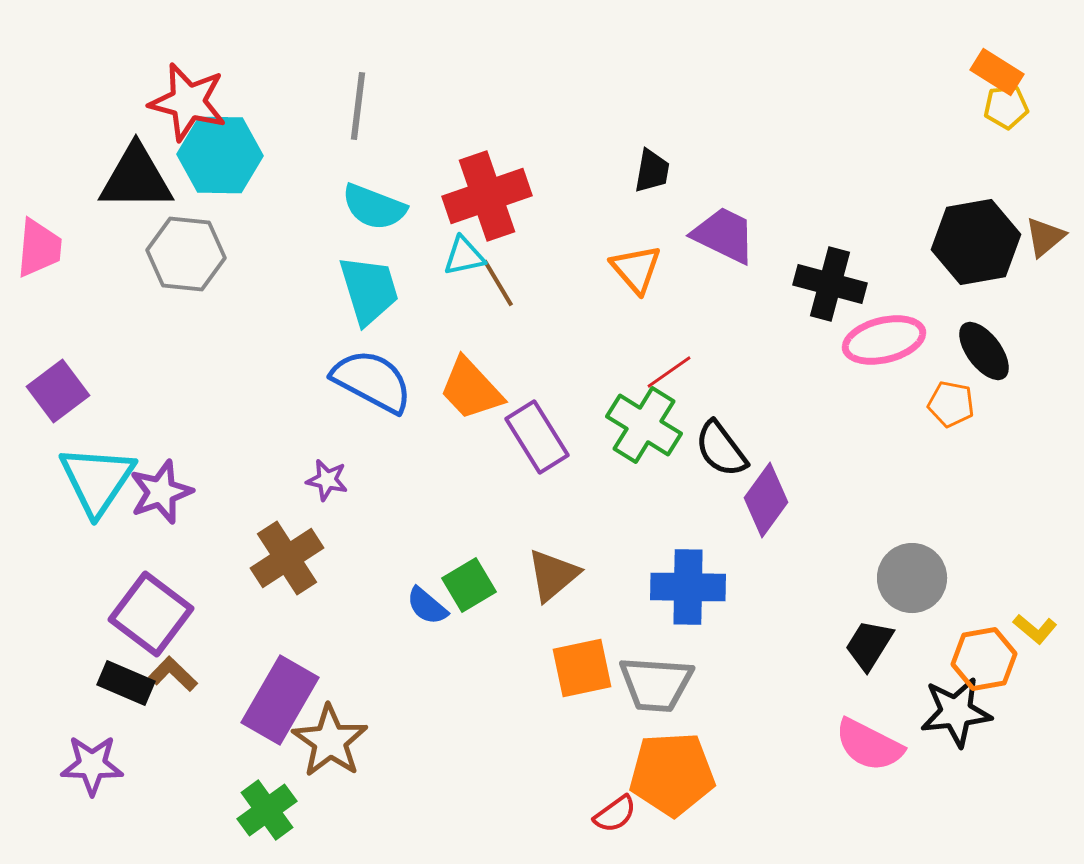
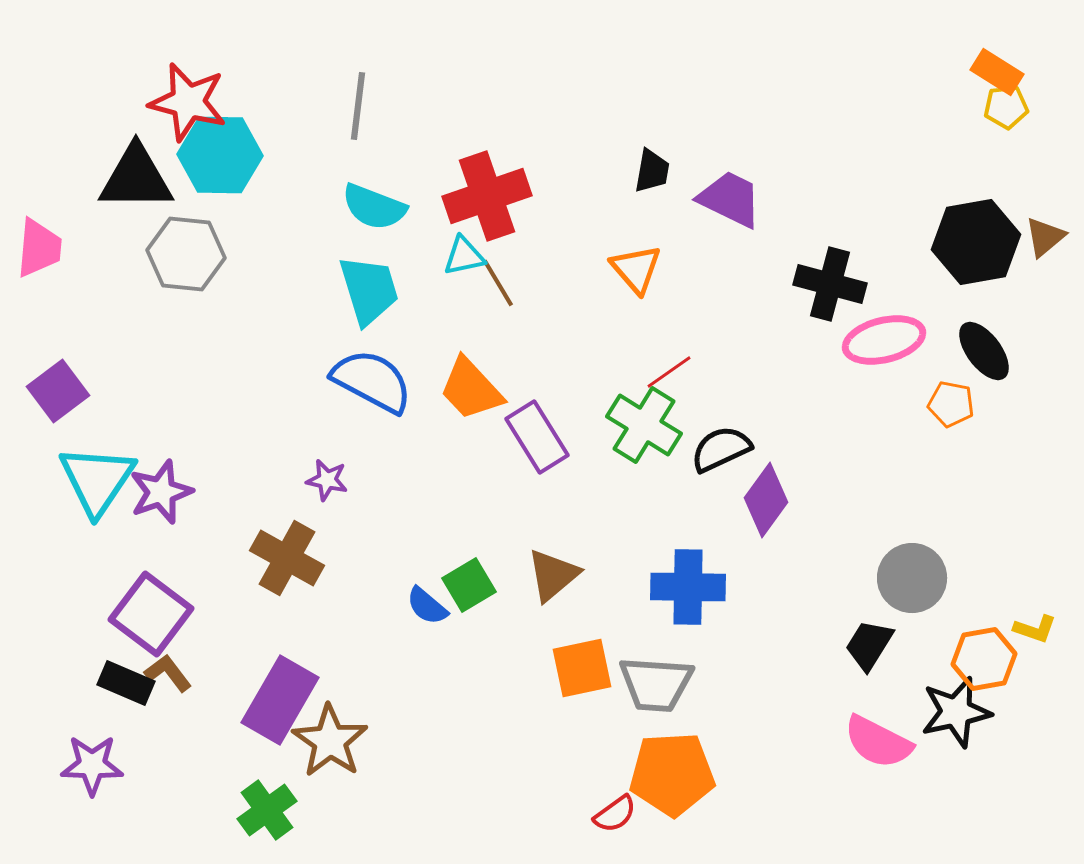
purple trapezoid at (724, 235): moved 6 px right, 36 px up
black semicircle at (721, 449): rotated 102 degrees clockwise
brown cross at (287, 558): rotated 28 degrees counterclockwise
yellow L-shape at (1035, 629): rotated 21 degrees counterclockwise
brown L-shape at (173, 674): moved 5 px left, 1 px up; rotated 9 degrees clockwise
black star at (956, 712): rotated 6 degrees counterclockwise
pink semicircle at (869, 745): moved 9 px right, 3 px up
